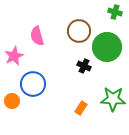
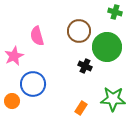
black cross: moved 1 px right
